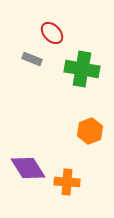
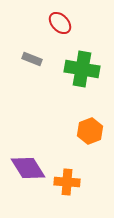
red ellipse: moved 8 px right, 10 px up
